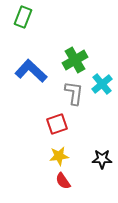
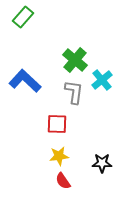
green rectangle: rotated 20 degrees clockwise
green cross: rotated 20 degrees counterclockwise
blue L-shape: moved 6 px left, 10 px down
cyan cross: moved 4 px up
gray L-shape: moved 1 px up
red square: rotated 20 degrees clockwise
black star: moved 4 px down
